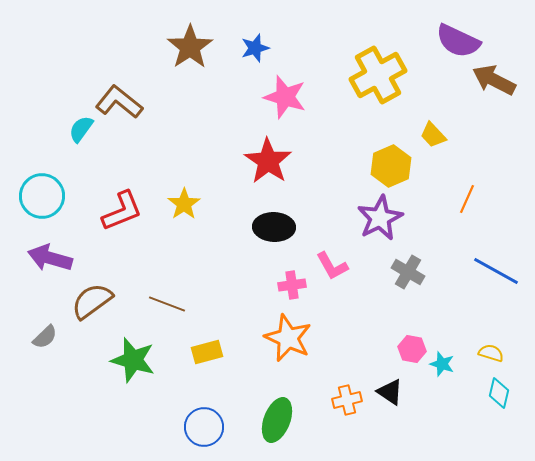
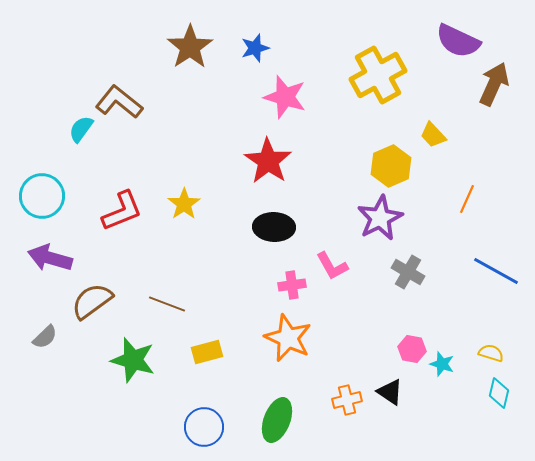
brown arrow: moved 4 px down; rotated 87 degrees clockwise
